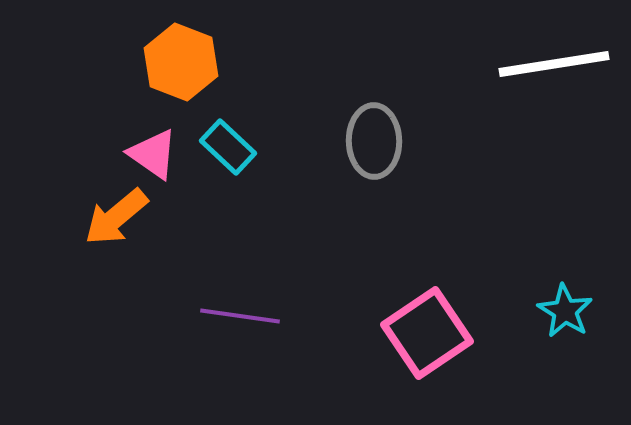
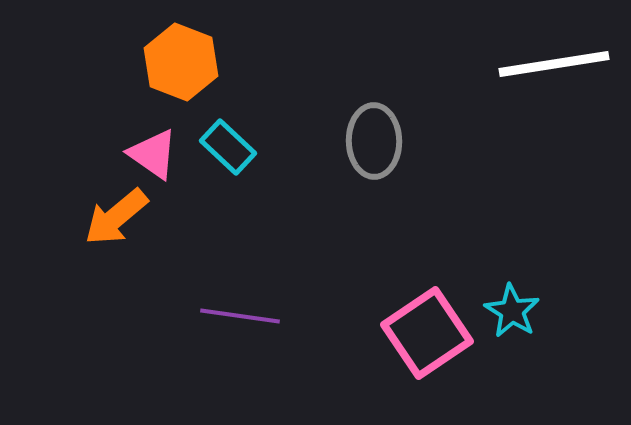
cyan star: moved 53 px left
